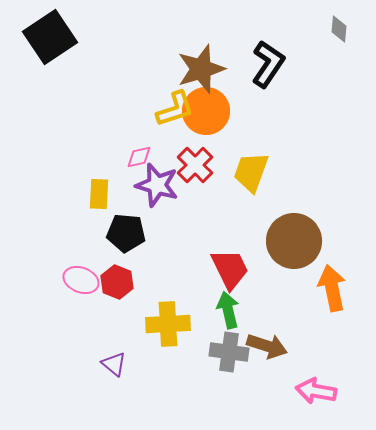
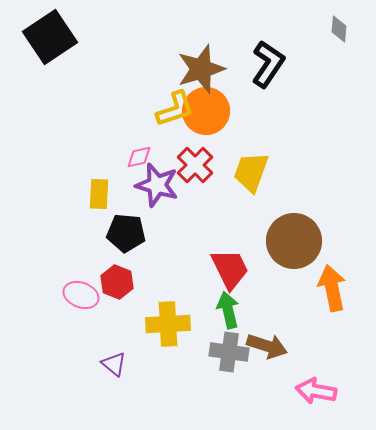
pink ellipse: moved 15 px down
